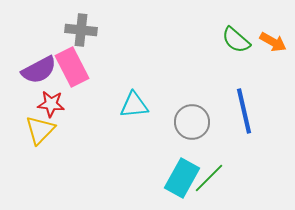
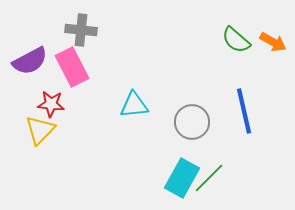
purple semicircle: moved 9 px left, 9 px up
